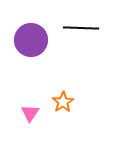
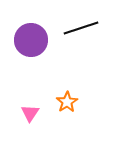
black line: rotated 20 degrees counterclockwise
orange star: moved 4 px right
